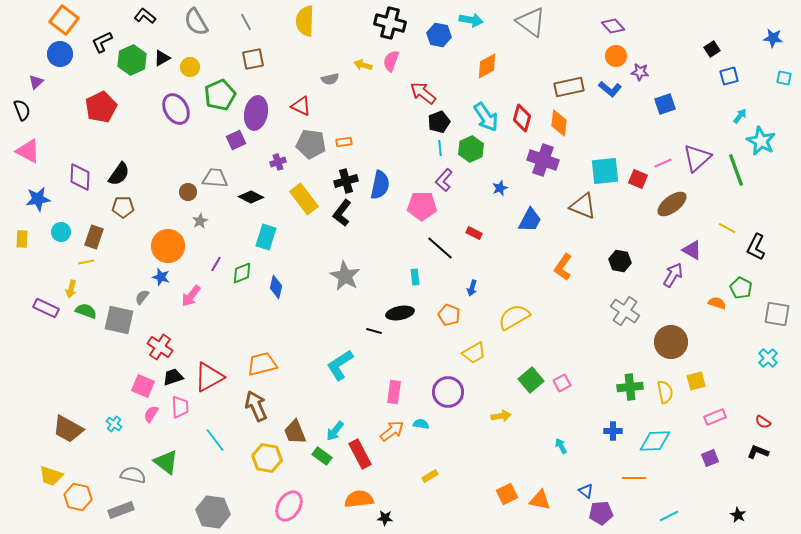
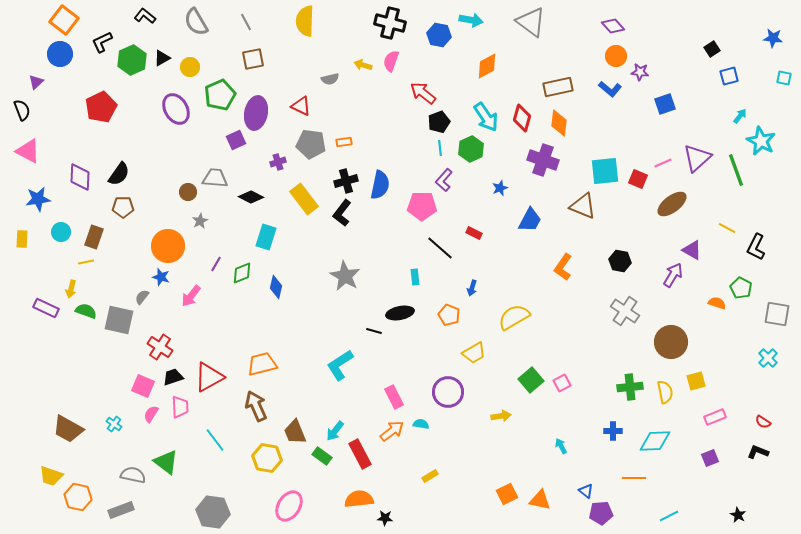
brown rectangle at (569, 87): moved 11 px left
pink rectangle at (394, 392): moved 5 px down; rotated 35 degrees counterclockwise
